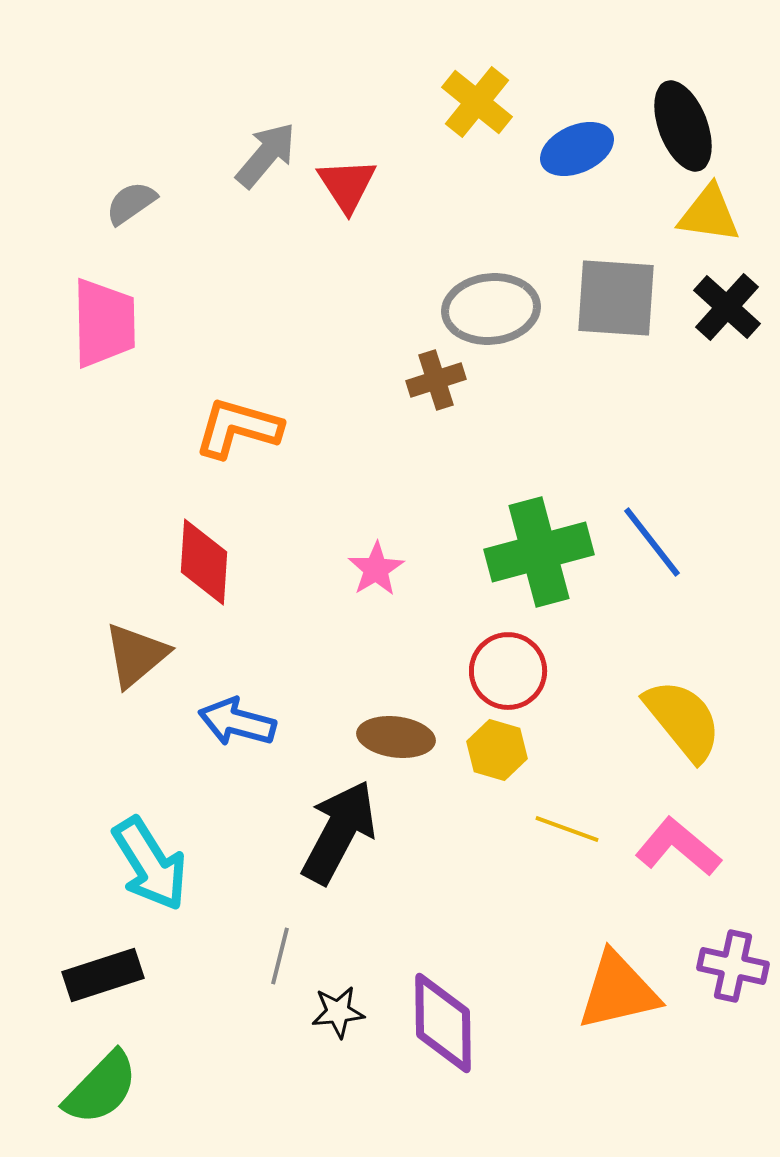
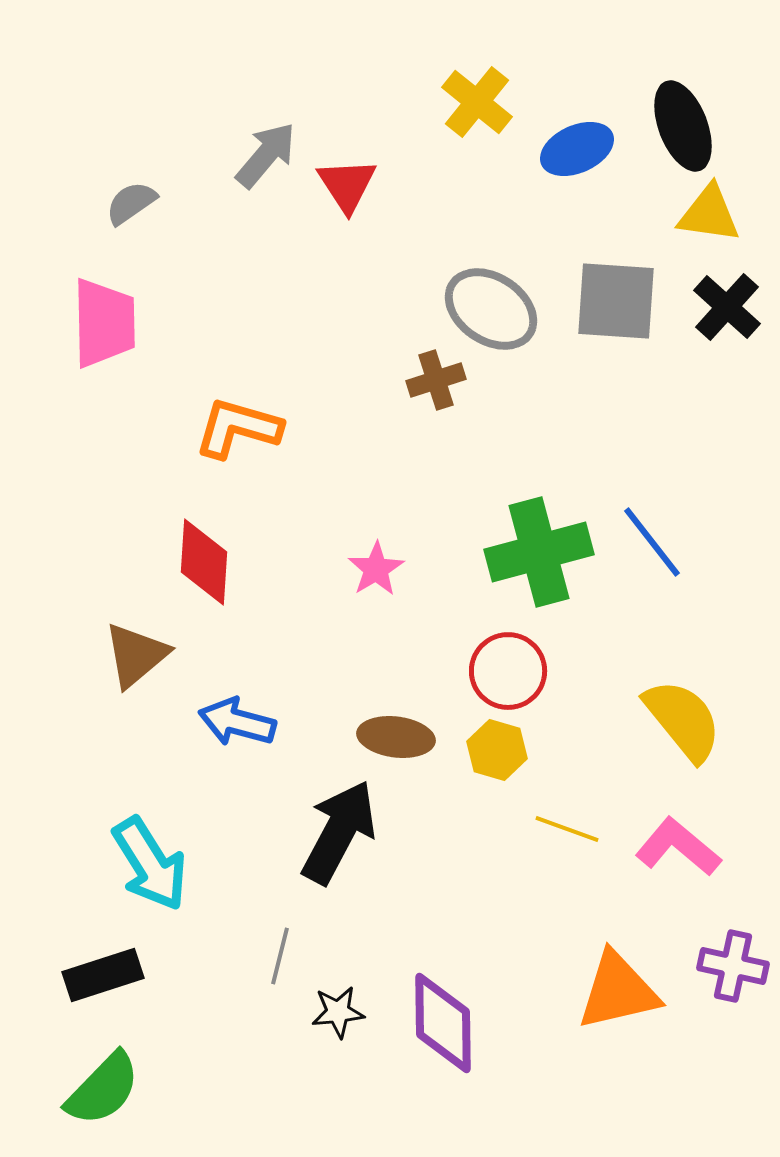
gray square: moved 3 px down
gray ellipse: rotated 40 degrees clockwise
green semicircle: moved 2 px right, 1 px down
